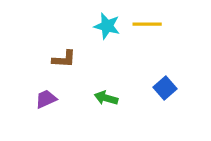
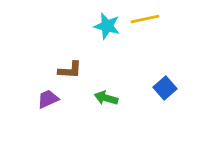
yellow line: moved 2 px left, 5 px up; rotated 12 degrees counterclockwise
brown L-shape: moved 6 px right, 11 px down
purple trapezoid: moved 2 px right
